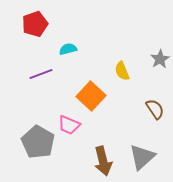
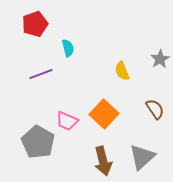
cyan semicircle: moved 1 px up; rotated 90 degrees clockwise
orange square: moved 13 px right, 18 px down
pink trapezoid: moved 2 px left, 4 px up
